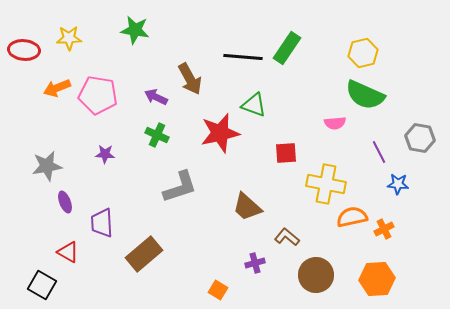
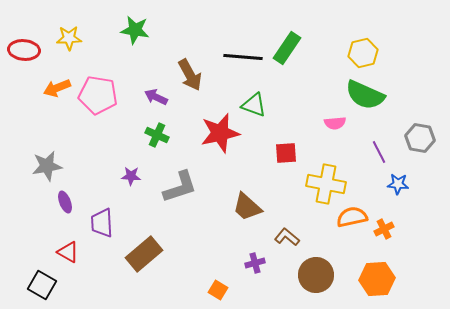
brown arrow: moved 4 px up
purple star: moved 26 px right, 22 px down
